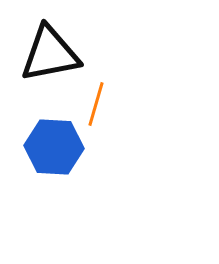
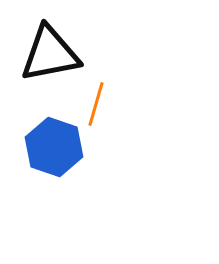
blue hexagon: rotated 16 degrees clockwise
